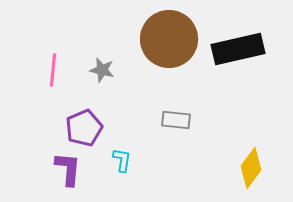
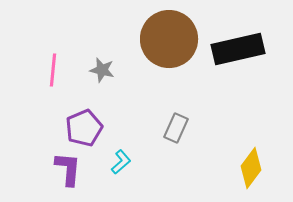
gray rectangle: moved 8 px down; rotated 72 degrees counterclockwise
cyan L-shape: moved 1 px left, 2 px down; rotated 40 degrees clockwise
